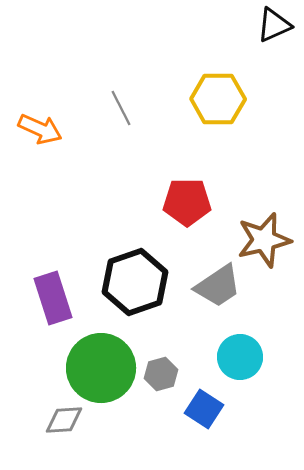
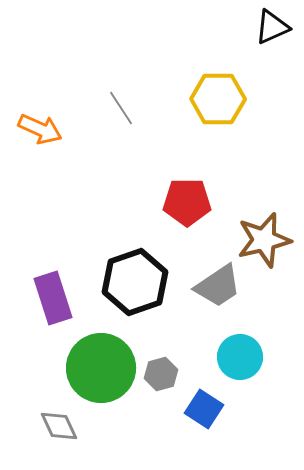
black triangle: moved 2 px left, 2 px down
gray line: rotated 6 degrees counterclockwise
gray diamond: moved 5 px left, 6 px down; rotated 69 degrees clockwise
